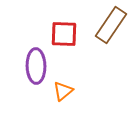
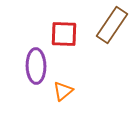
brown rectangle: moved 1 px right
